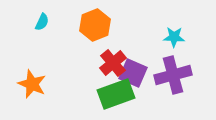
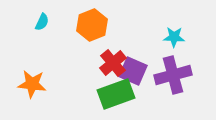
orange hexagon: moved 3 px left
purple square: moved 2 px up
orange star: rotated 16 degrees counterclockwise
